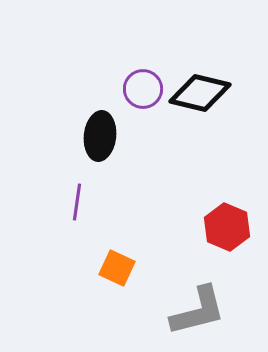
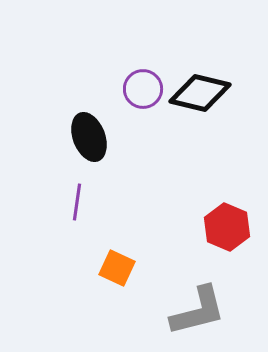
black ellipse: moved 11 px left, 1 px down; rotated 27 degrees counterclockwise
